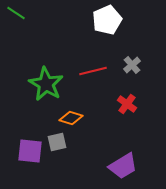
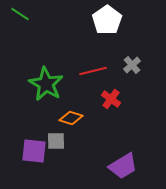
green line: moved 4 px right, 1 px down
white pentagon: rotated 12 degrees counterclockwise
red cross: moved 16 px left, 5 px up
gray square: moved 1 px left, 1 px up; rotated 12 degrees clockwise
purple square: moved 4 px right
